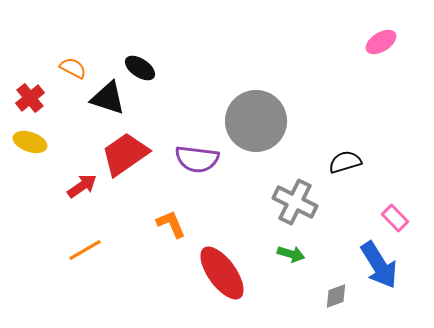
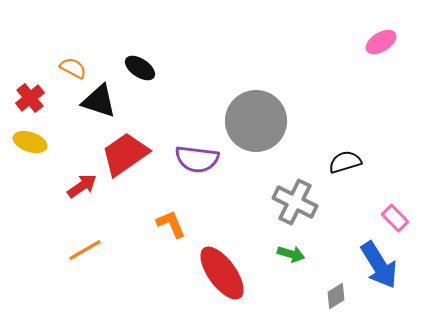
black triangle: moved 9 px left, 3 px down
gray diamond: rotated 12 degrees counterclockwise
